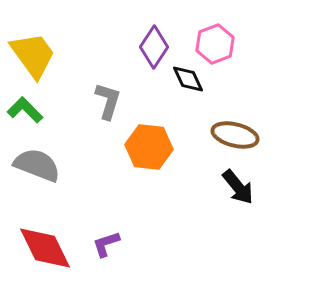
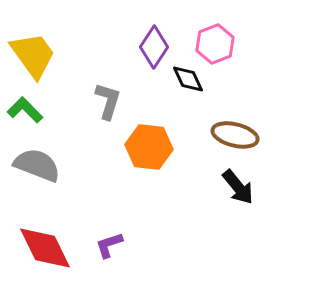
purple L-shape: moved 3 px right, 1 px down
